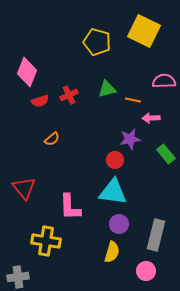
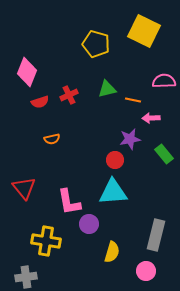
yellow pentagon: moved 1 px left, 2 px down
red semicircle: moved 1 px down
orange semicircle: rotated 28 degrees clockwise
green rectangle: moved 2 px left
cyan triangle: rotated 12 degrees counterclockwise
pink L-shape: moved 1 px left, 5 px up; rotated 8 degrees counterclockwise
purple circle: moved 30 px left
gray cross: moved 8 px right
